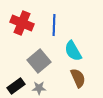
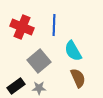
red cross: moved 4 px down
